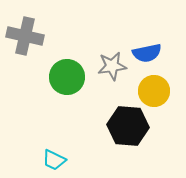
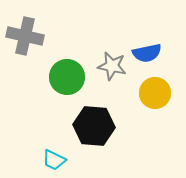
gray star: rotated 20 degrees clockwise
yellow circle: moved 1 px right, 2 px down
black hexagon: moved 34 px left
